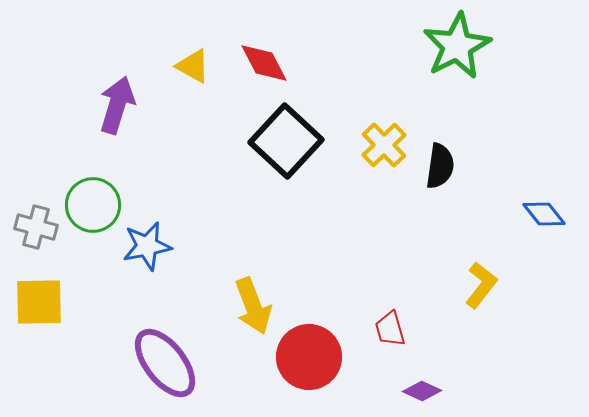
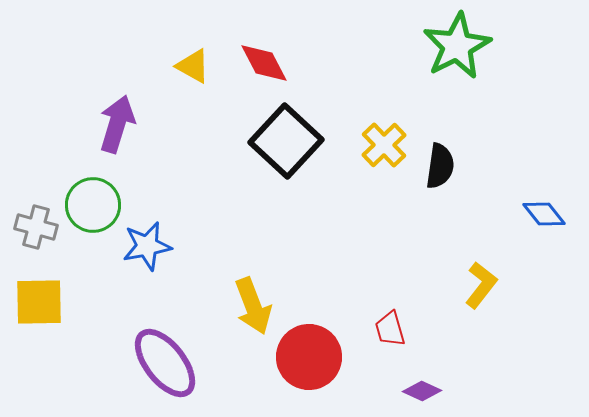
purple arrow: moved 19 px down
